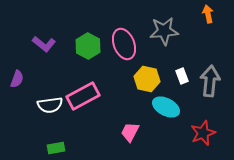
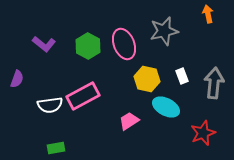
gray star: rotated 8 degrees counterclockwise
gray arrow: moved 4 px right, 2 px down
pink trapezoid: moved 1 px left, 11 px up; rotated 30 degrees clockwise
